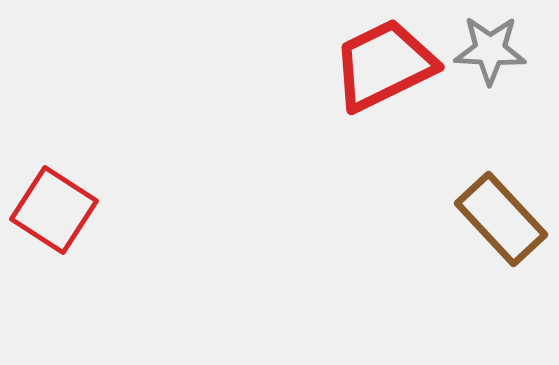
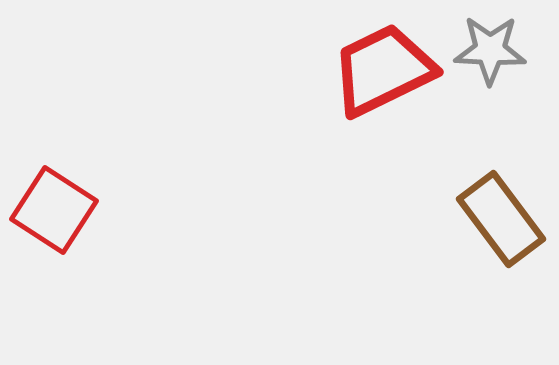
red trapezoid: moved 1 px left, 5 px down
brown rectangle: rotated 6 degrees clockwise
